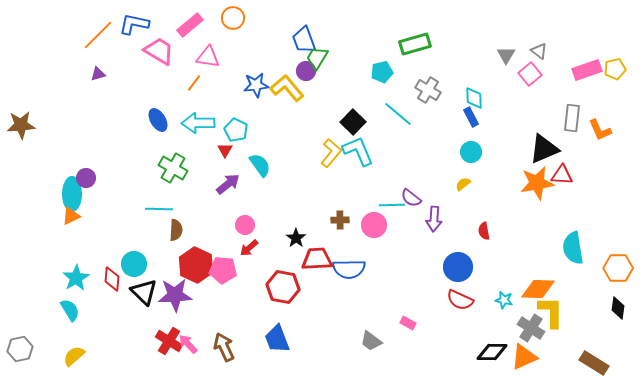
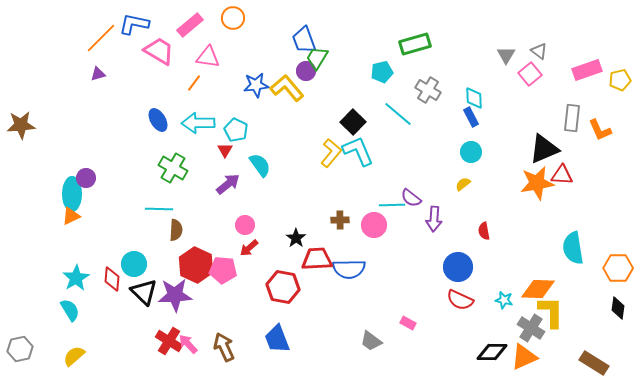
orange line at (98, 35): moved 3 px right, 3 px down
yellow pentagon at (615, 69): moved 5 px right, 11 px down
